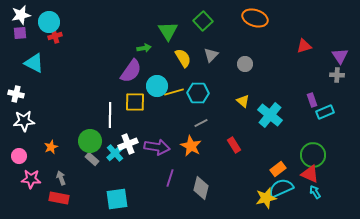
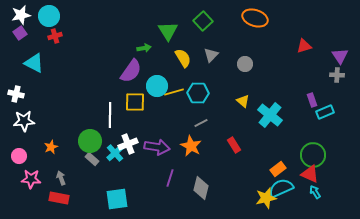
cyan circle at (49, 22): moved 6 px up
purple square at (20, 33): rotated 32 degrees counterclockwise
